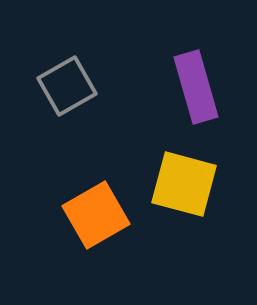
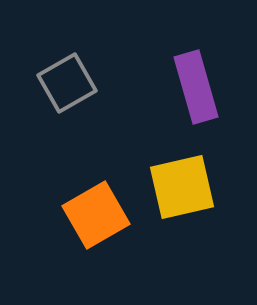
gray square: moved 3 px up
yellow square: moved 2 px left, 3 px down; rotated 28 degrees counterclockwise
